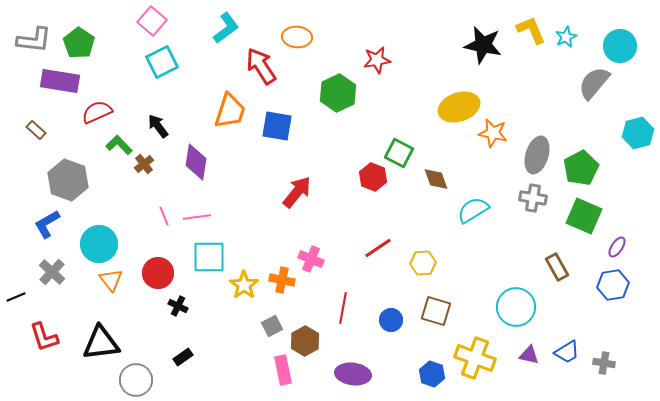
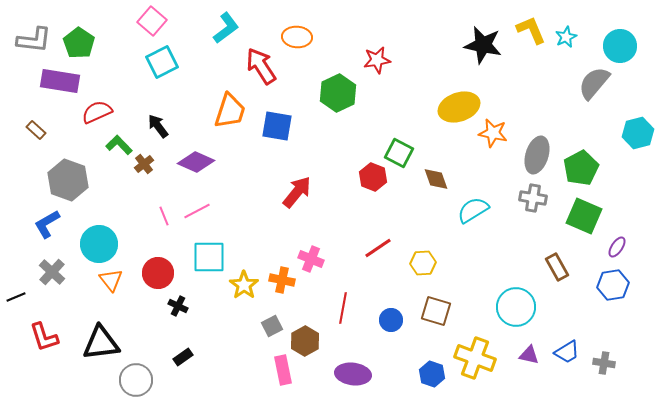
purple diamond at (196, 162): rotated 75 degrees counterclockwise
pink line at (197, 217): moved 6 px up; rotated 20 degrees counterclockwise
